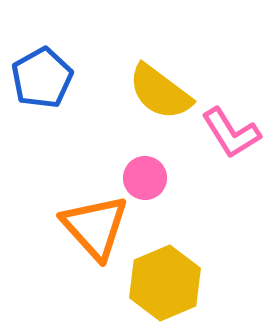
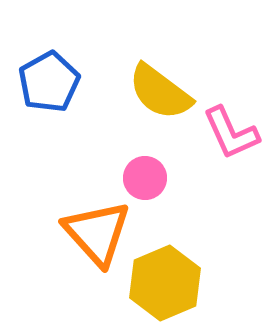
blue pentagon: moved 7 px right, 4 px down
pink L-shape: rotated 8 degrees clockwise
orange triangle: moved 2 px right, 6 px down
